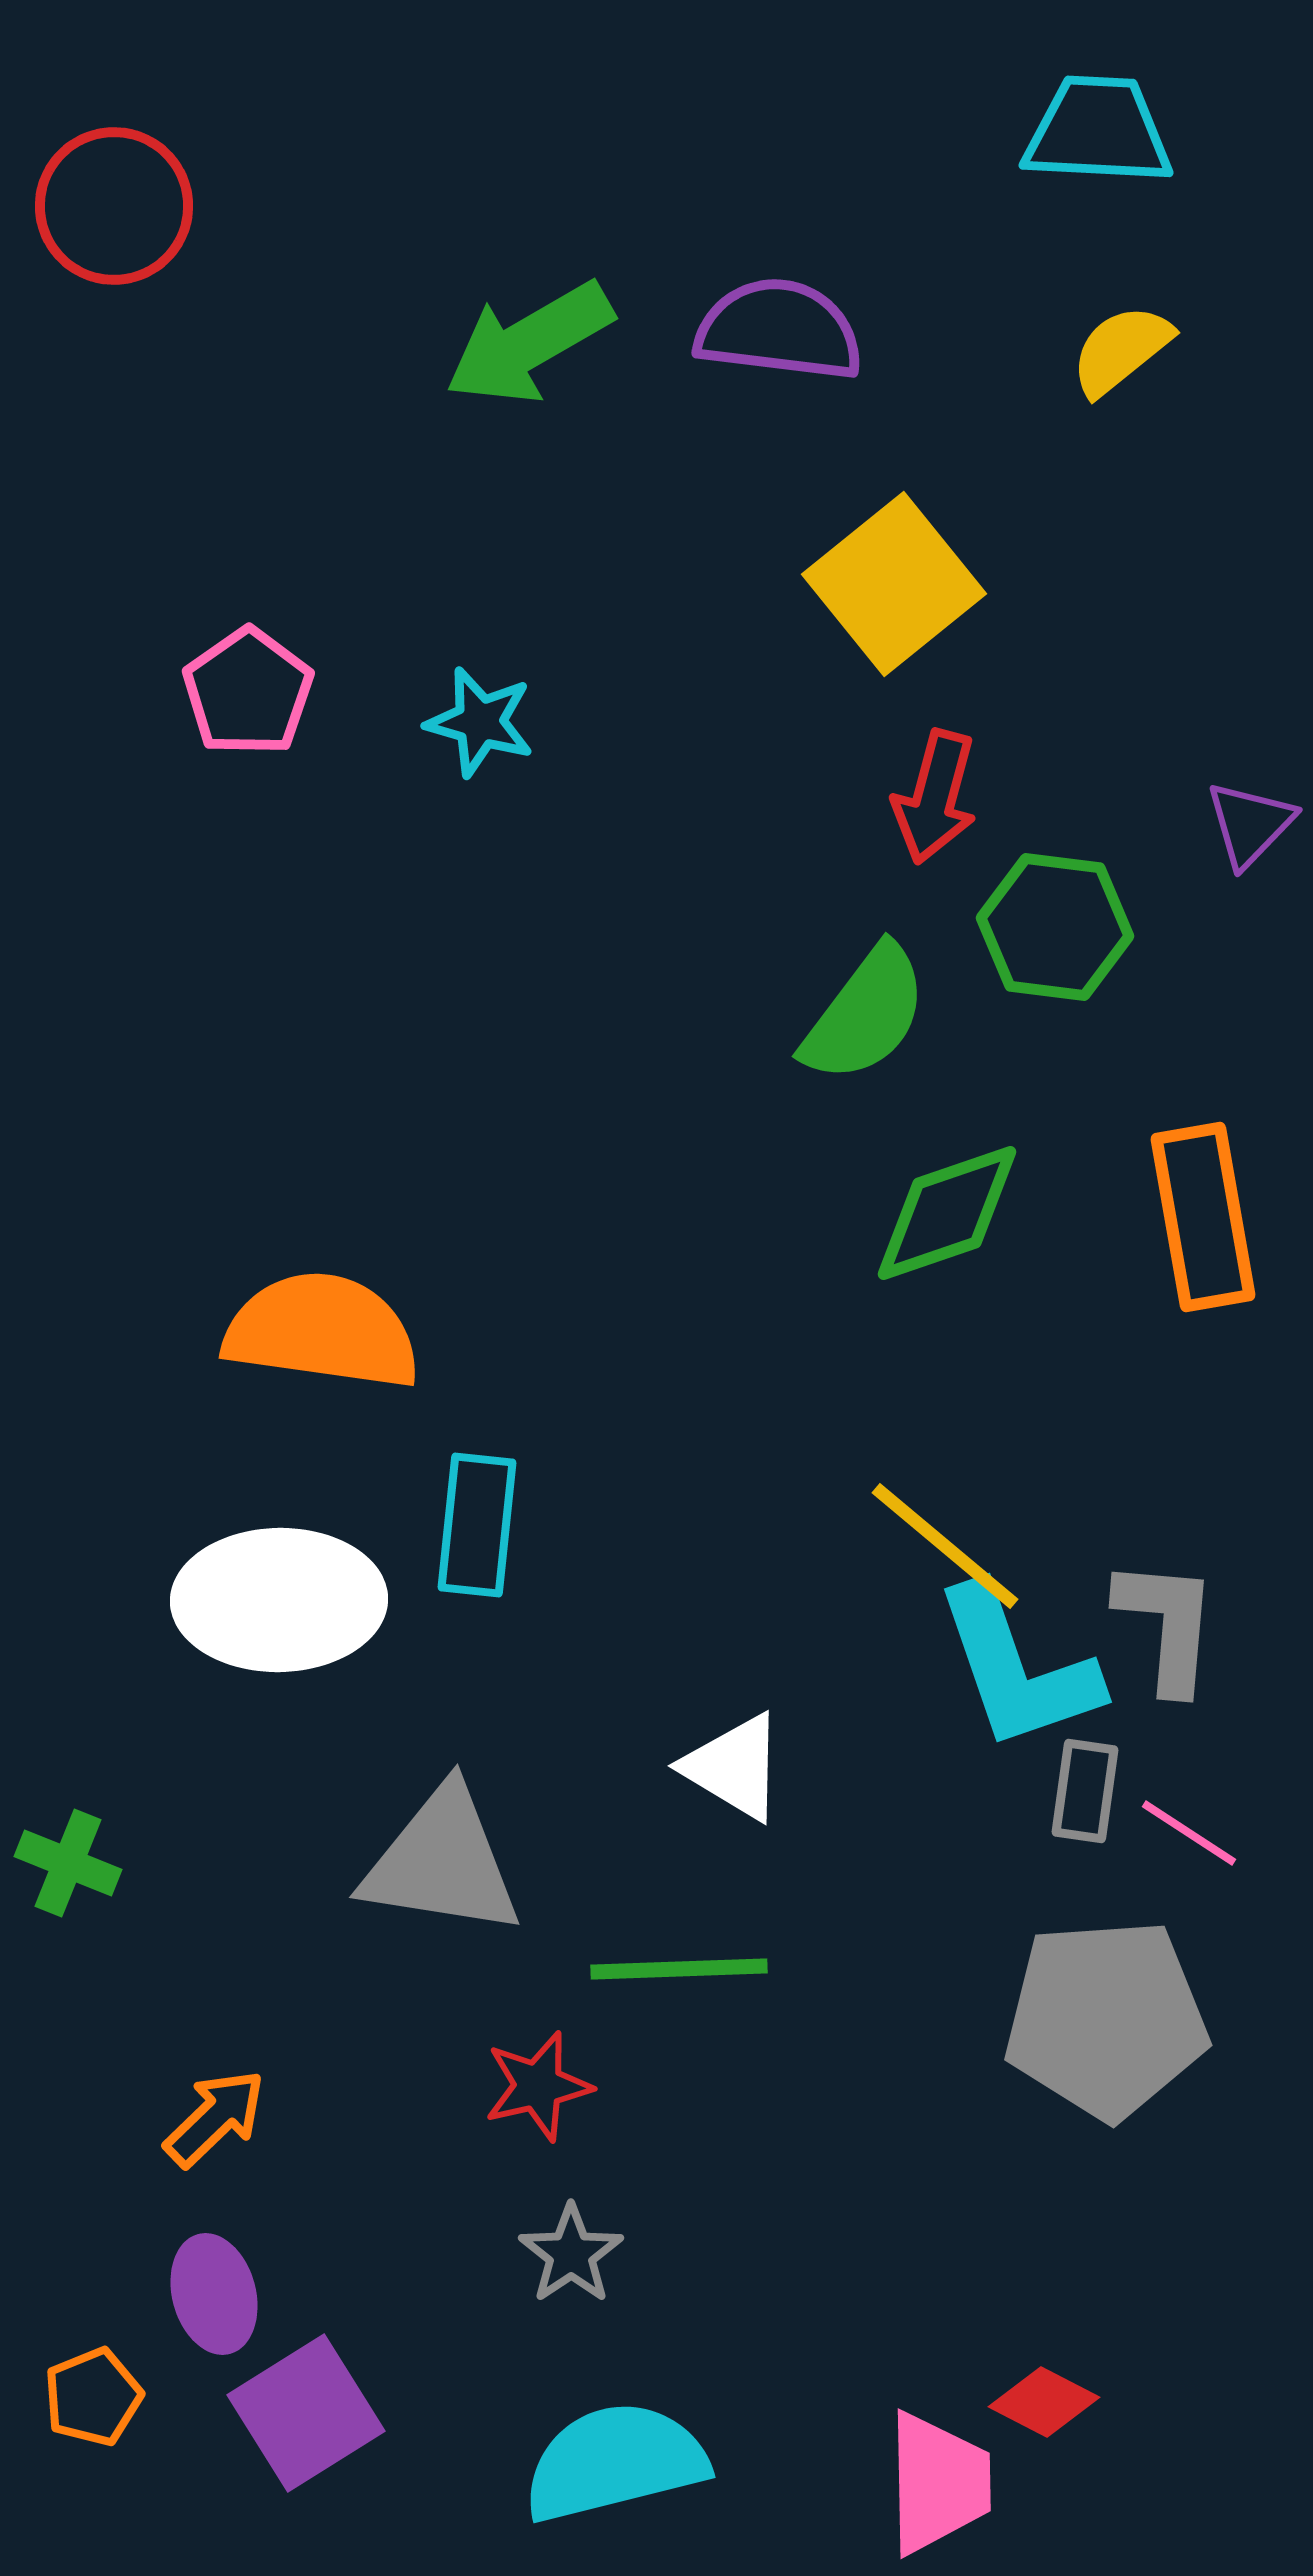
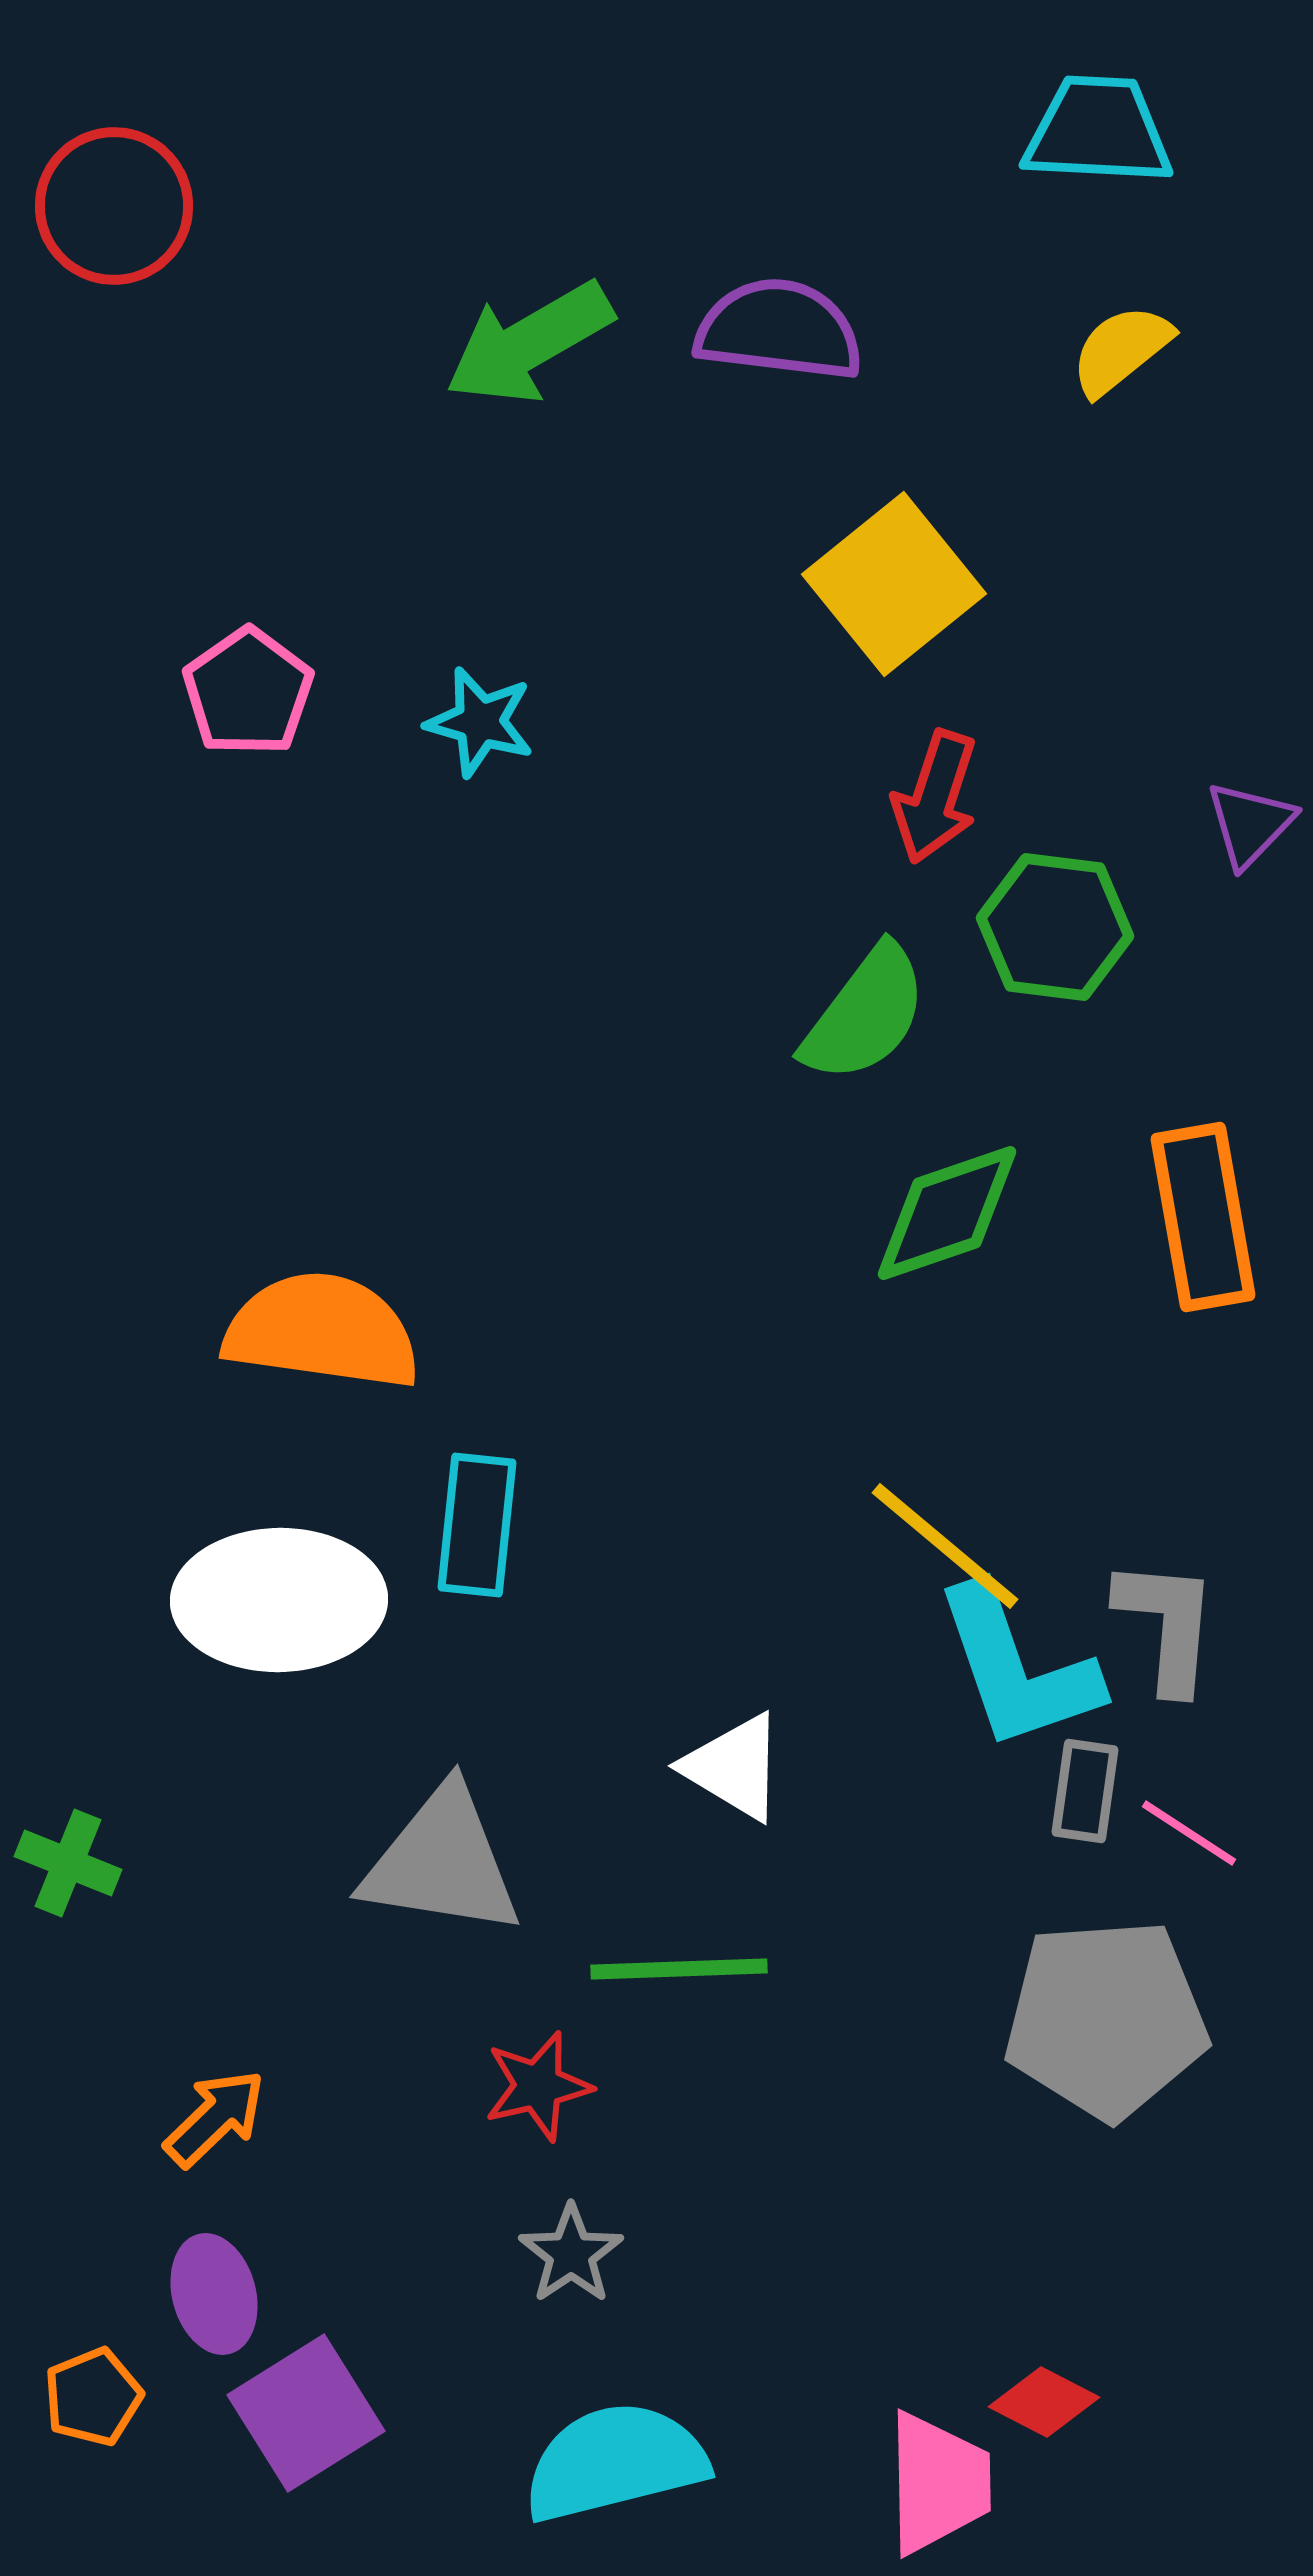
red arrow: rotated 3 degrees clockwise
